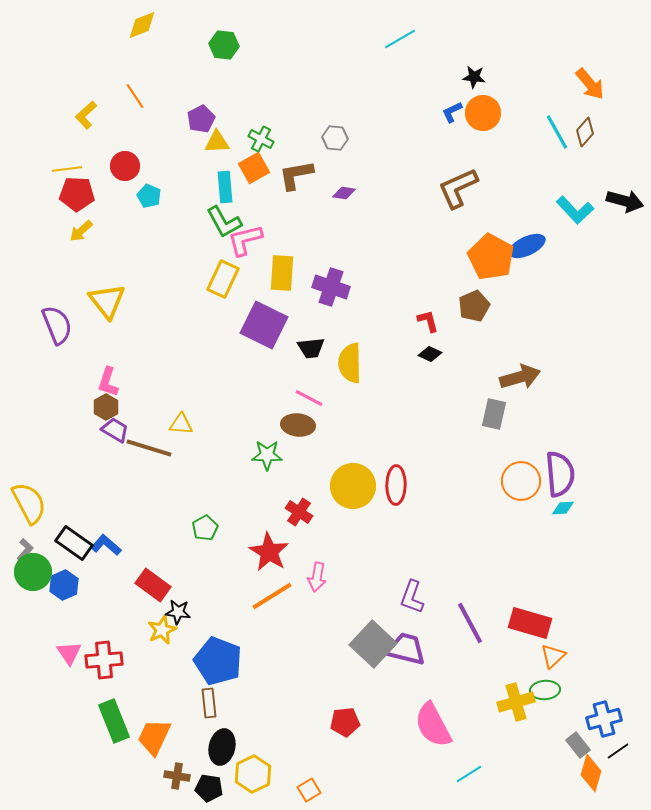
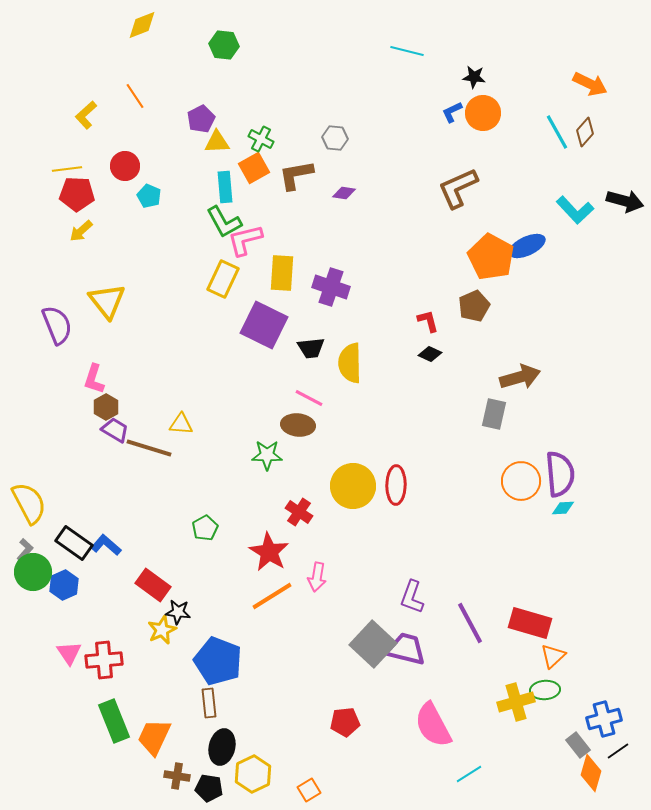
cyan line at (400, 39): moved 7 px right, 12 px down; rotated 44 degrees clockwise
orange arrow at (590, 84): rotated 24 degrees counterclockwise
pink L-shape at (108, 382): moved 14 px left, 3 px up
